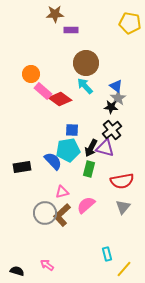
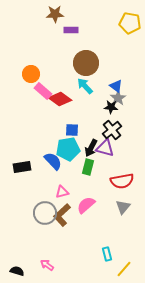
cyan pentagon: moved 1 px up
green rectangle: moved 1 px left, 2 px up
